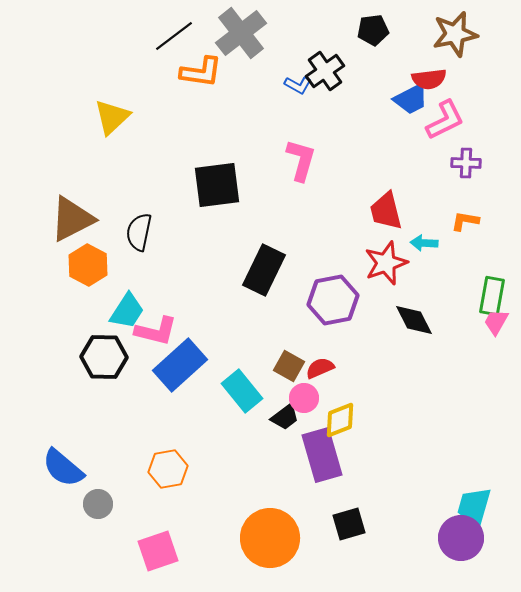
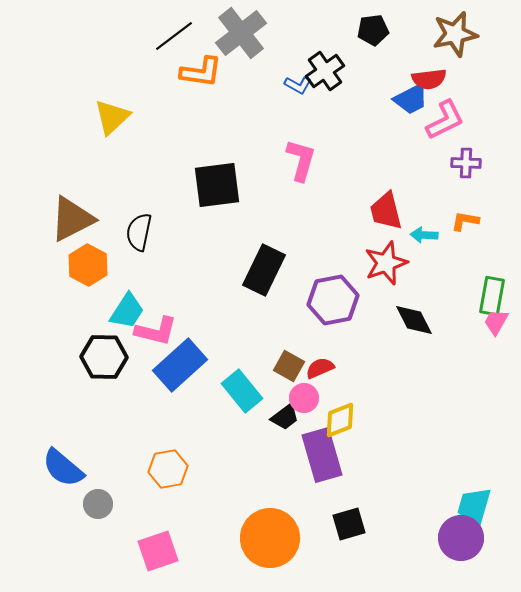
cyan arrow at (424, 243): moved 8 px up
